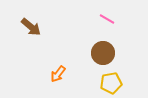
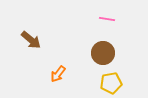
pink line: rotated 21 degrees counterclockwise
brown arrow: moved 13 px down
